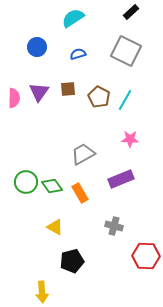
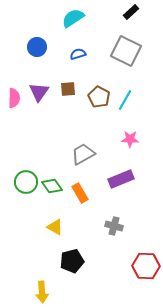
red hexagon: moved 10 px down
